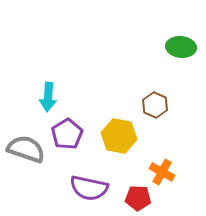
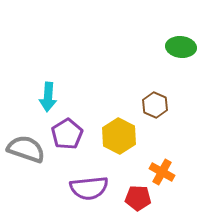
yellow hexagon: rotated 16 degrees clockwise
purple semicircle: rotated 18 degrees counterclockwise
